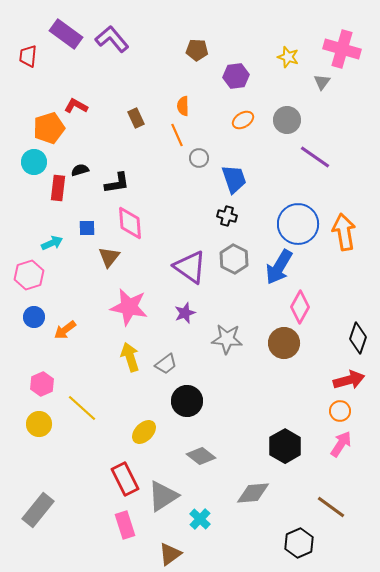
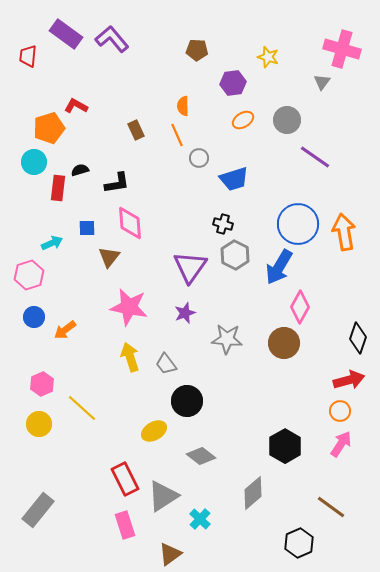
yellow star at (288, 57): moved 20 px left
purple hexagon at (236, 76): moved 3 px left, 7 px down
brown rectangle at (136, 118): moved 12 px down
blue trapezoid at (234, 179): rotated 92 degrees clockwise
black cross at (227, 216): moved 4 px left, 8 px down
gray hexagon at (234, 259): moved 1 px right, 4 px up
purple triangle at (190, 267): rotated 30 degrees clockwise
gray trapezoid at (166, 364): rotated 90 degrees clockwise
yellow ellipse at (144, 432): moved 10 px right, 1 px up; rotated 15 degrees clockwise
gray diamond at (253, 493): rotated 36 degrees counterclockwise
